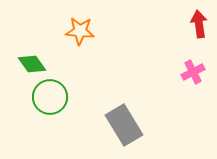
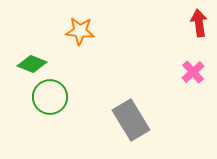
red arrow: moved 1 px up
green diamond: rotated 32 degrees counterclockwise
pink cross: rotated 15 degrees counterclockwise
gray rectangle: moved 7 px right, 5 px up
